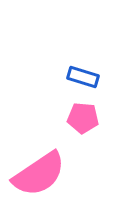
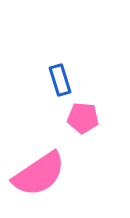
blue rectangle: moved 23 px left, 3 px down; rotated 56 degrees clockwise
